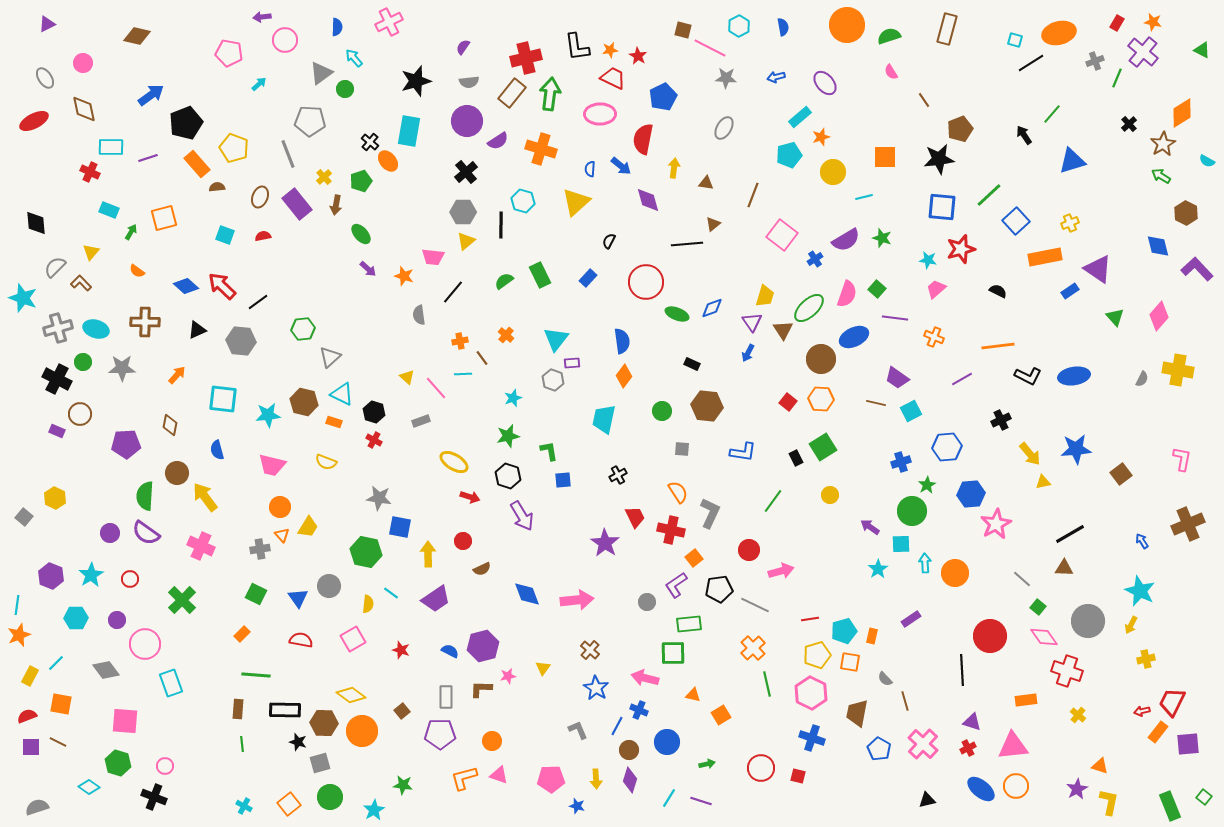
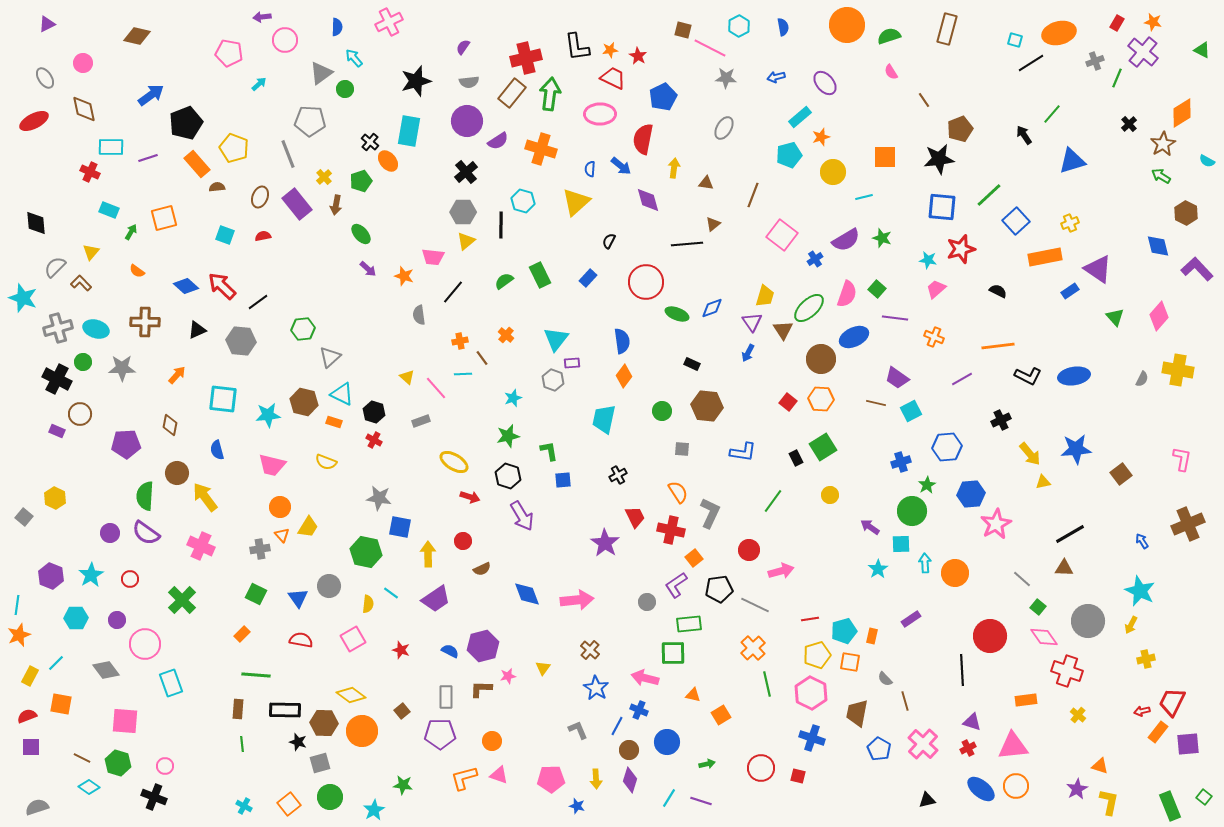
brown line at (58, 742): moved 24 px right, 16 px down
